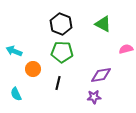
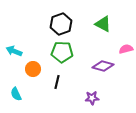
black hexagon: rotated 20 degrees clockwise
purple diamond: moved 2 px right, 9 px up; rotated 25 degrees clockwise
black line: moved 1 px left, 1 px up
purple star: moved 2 px left, 1 px down
